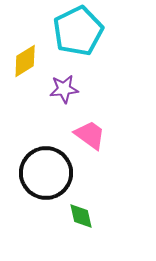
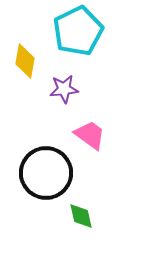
yellow diamond: rotated 48 degrees counterclockwise
